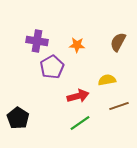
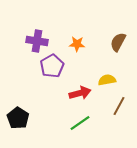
orange star: moved 1 px up
purple pentagon: moved 1 px up
red arrow: moved 2 px right, 3 px up
brown line: rotated 42 degrees counterclockwise
